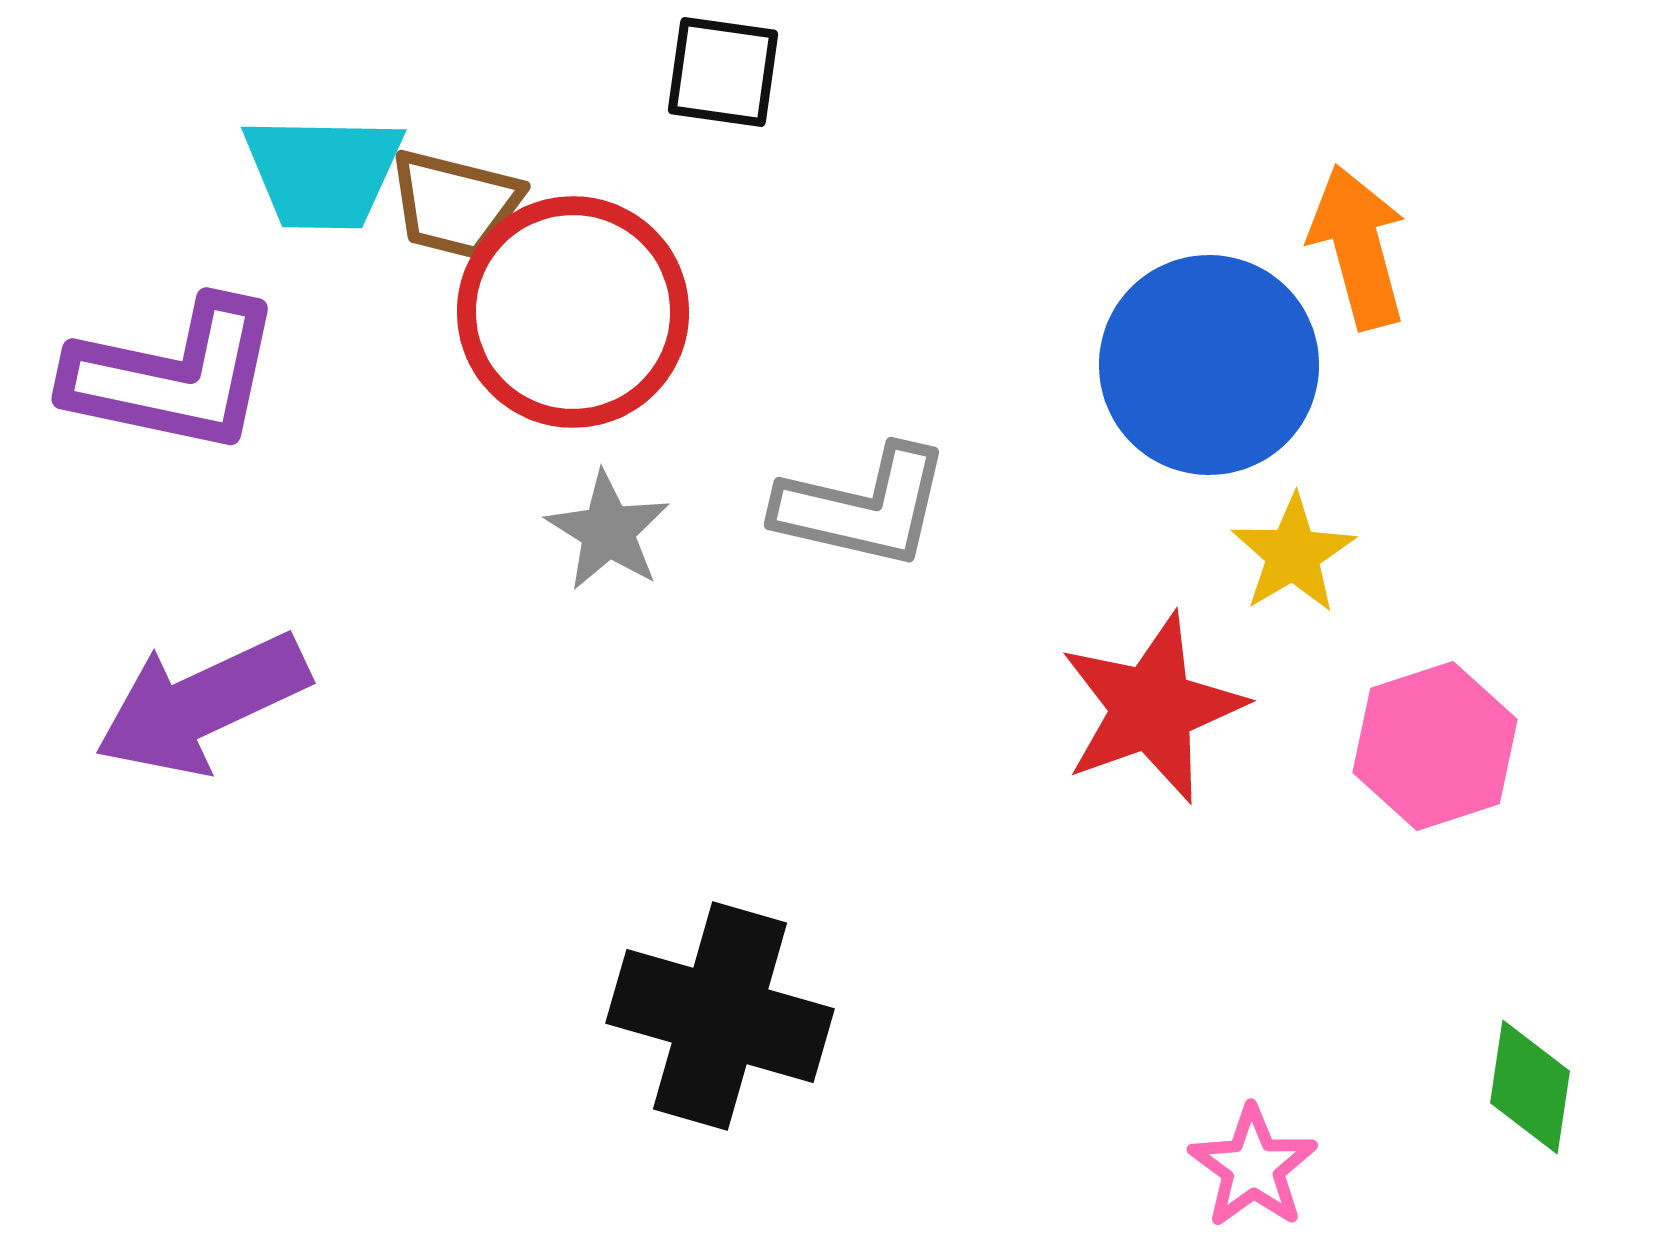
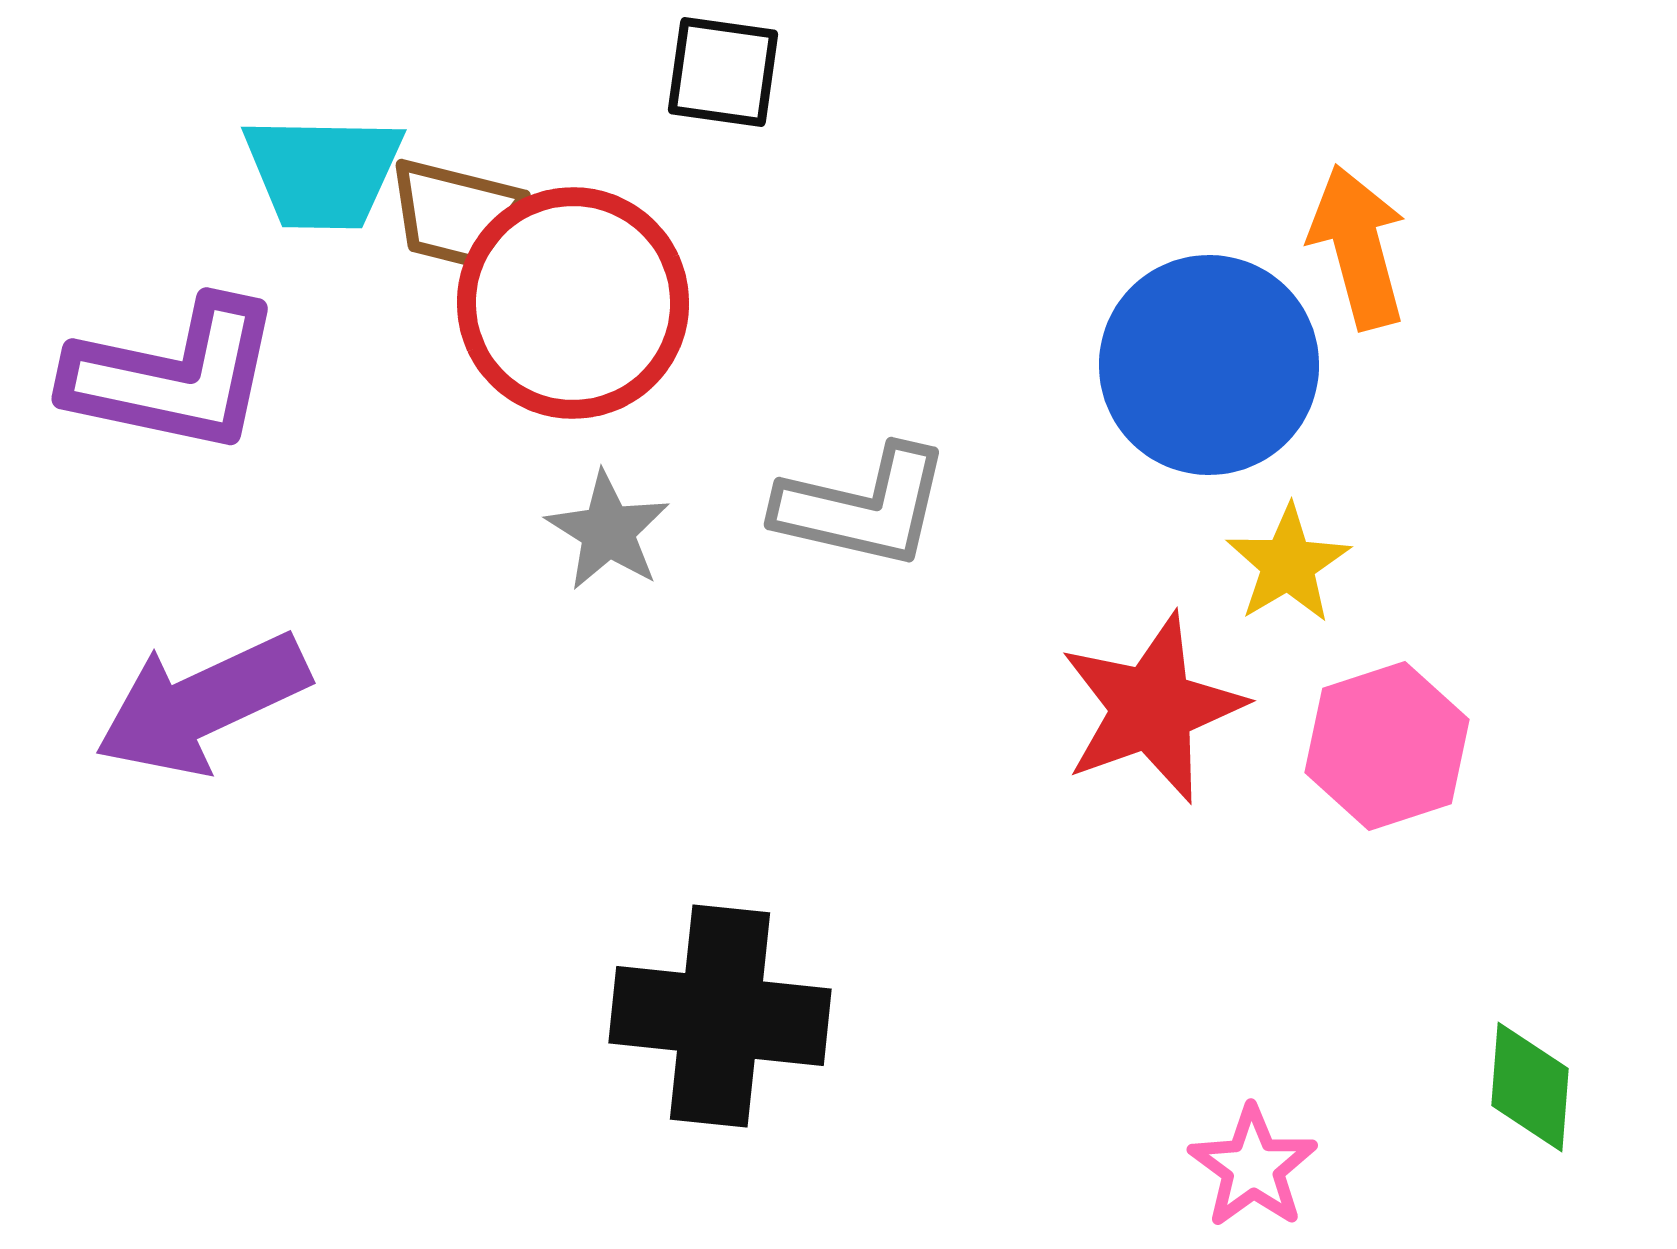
brown trapezoid: moved 9 px down
red circle: moved 9 px up
yellow star: moved 5 px left, 10 px down
pink hexagon: moved 48 px left
black cross: rotated 10 degrees counterclockwise
green diamond: rotated 4 degrees counterclockwise
